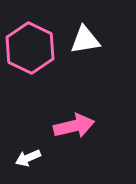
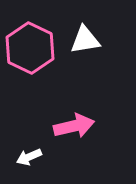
white arrow: moved 1 px right, 1 px up
